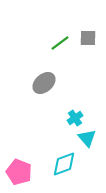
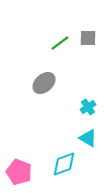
cyan cross: moved 13 px right, 11 px up
cyan triangle: moved 1 px right; rotated 18 degrees counterclockwise
